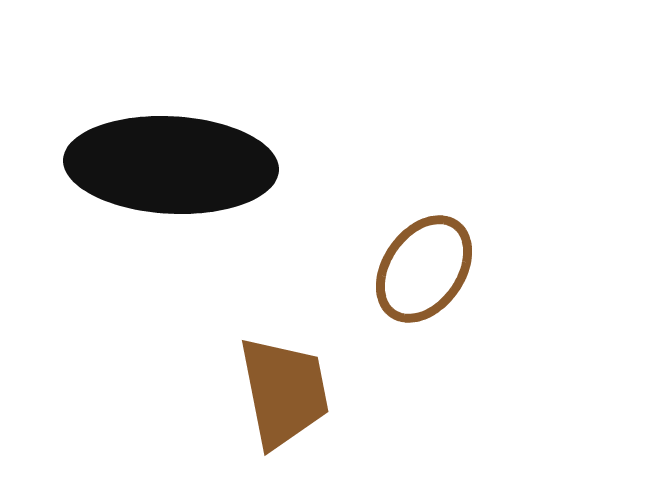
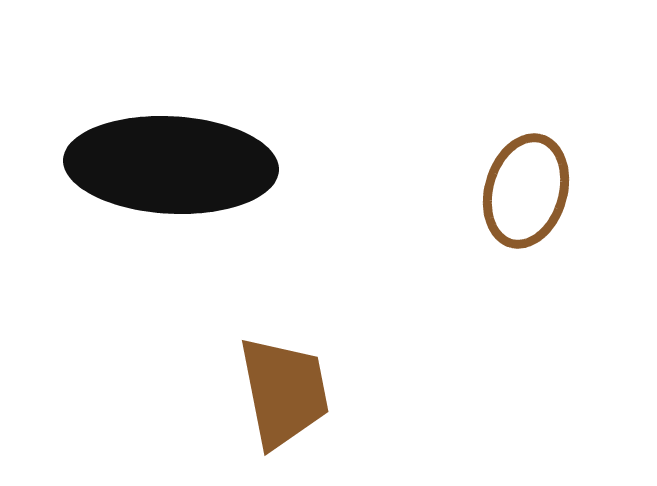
brown ellipse: moved 102 px right, 78 px up; rotated 19 degrees counterclockwise
